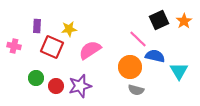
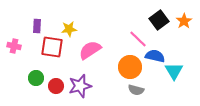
black square: rotated 12 degrees counterclockwise
red square: rotated 15 degrees counterclockwise
cyan triangle: moved 5 px left
